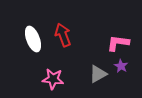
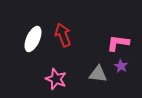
white ellipse: rotated 45 degrees clockwise
gray triangle: rotated 36 degrees clockwise
pink star: moved 3 px right; rotated 15 degrees clockwise
